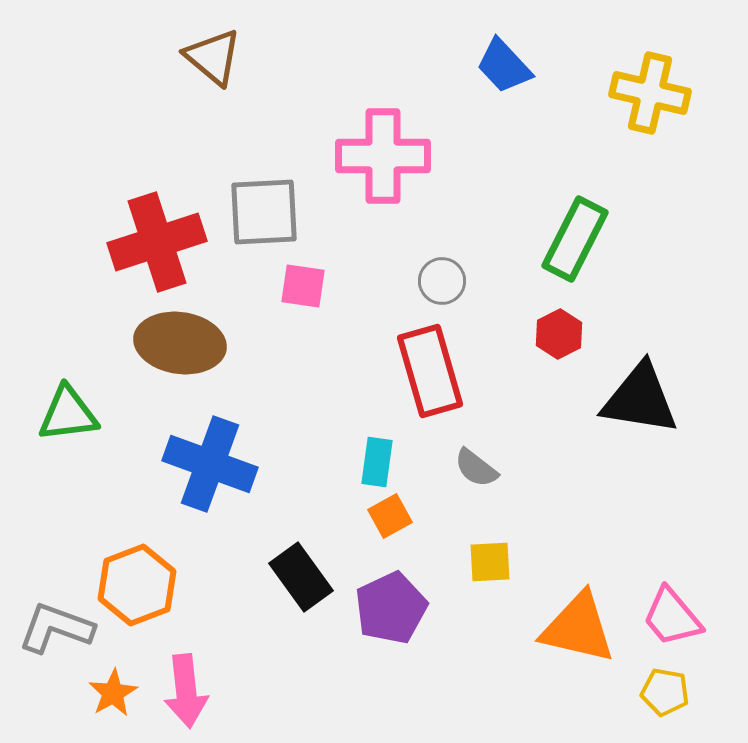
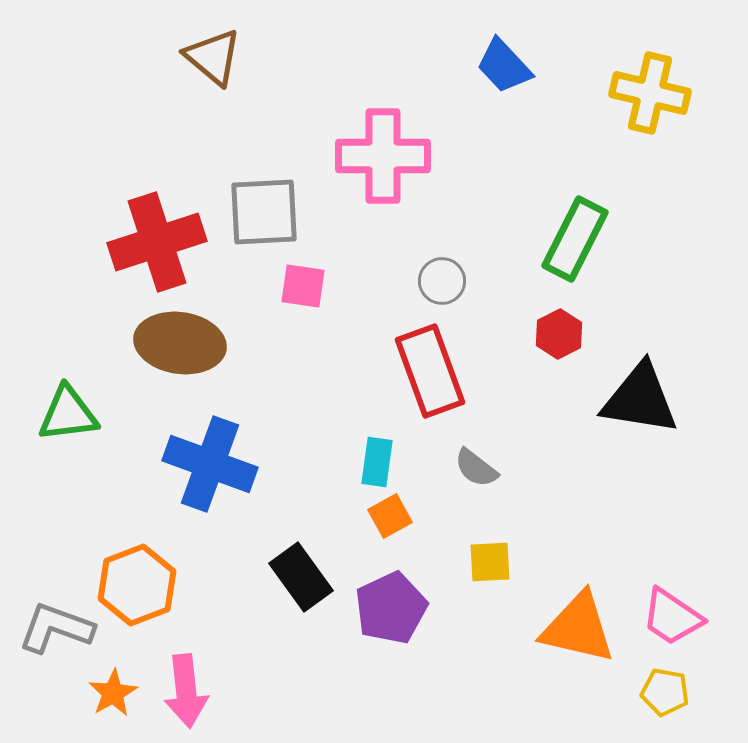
red rectangle: rotated 4 degrees counterclockwise
pink trapezoid: rotated 16 degrees counterclockwise
